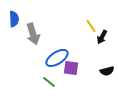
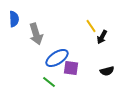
gray arrow: moved 3 px right
